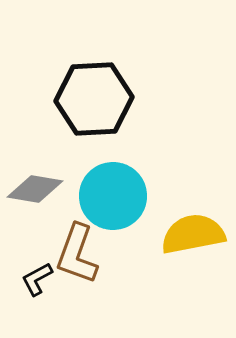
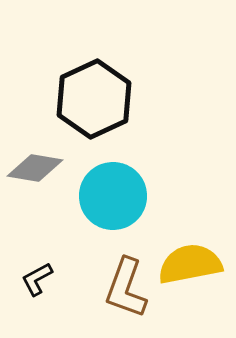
black hexagon: rotated 22 degrees counterclockwise
gray diamond: moved 21 px up
yellow semicircle: moved 3 px left, 30 px down
brown L-shape: moved 49 px right, 34 px down
